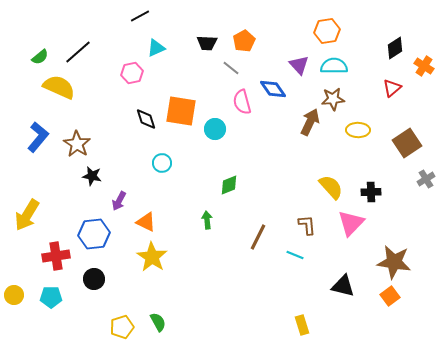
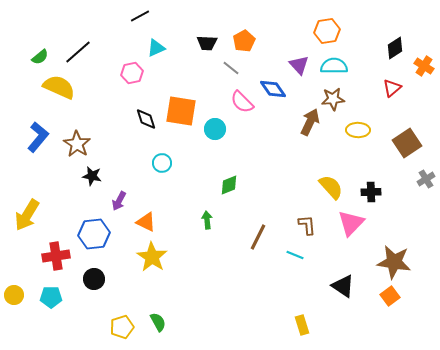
pink semicircle at (242, 102): rotated 30 degrees counterclockwise
black triangle at (343, 286): rotated 20 degrees clockwise
